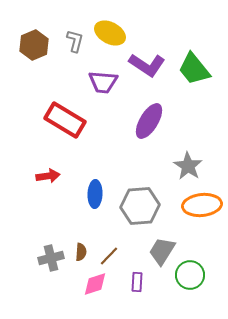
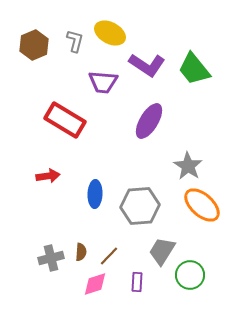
orange ellipse: rotated 48 degrees clockwise
